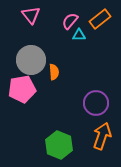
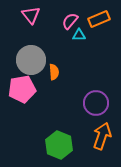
orange rectangle: moved 1 px left; rotated 15 degrees clockwise
